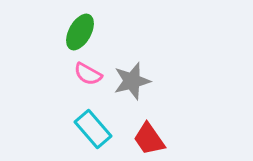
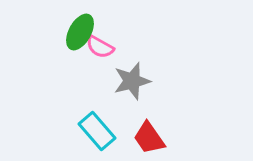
pink semicircle: moved 12 px right, 27 px up
cyan rectangle: moved 4 px right, 2 px down
red trapezoid: moved 1 px up
